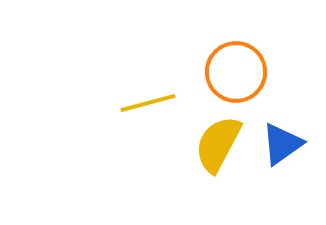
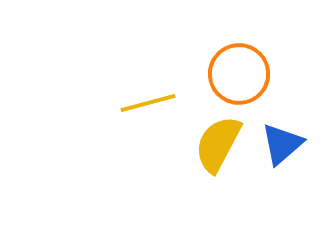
orange circle: moved 3 px right, 2 px down
blue triangle: rotated 6 degrees counterclockwise
